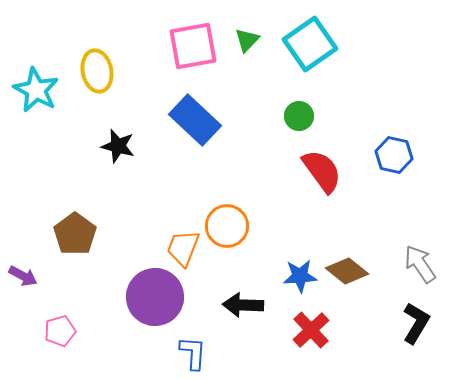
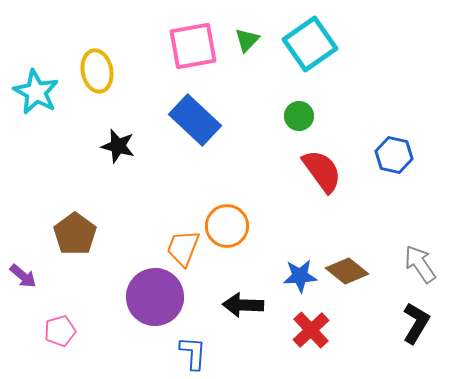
cyan star: moved 2 px down
purple arrow: rotated 12 degrees clockwise
